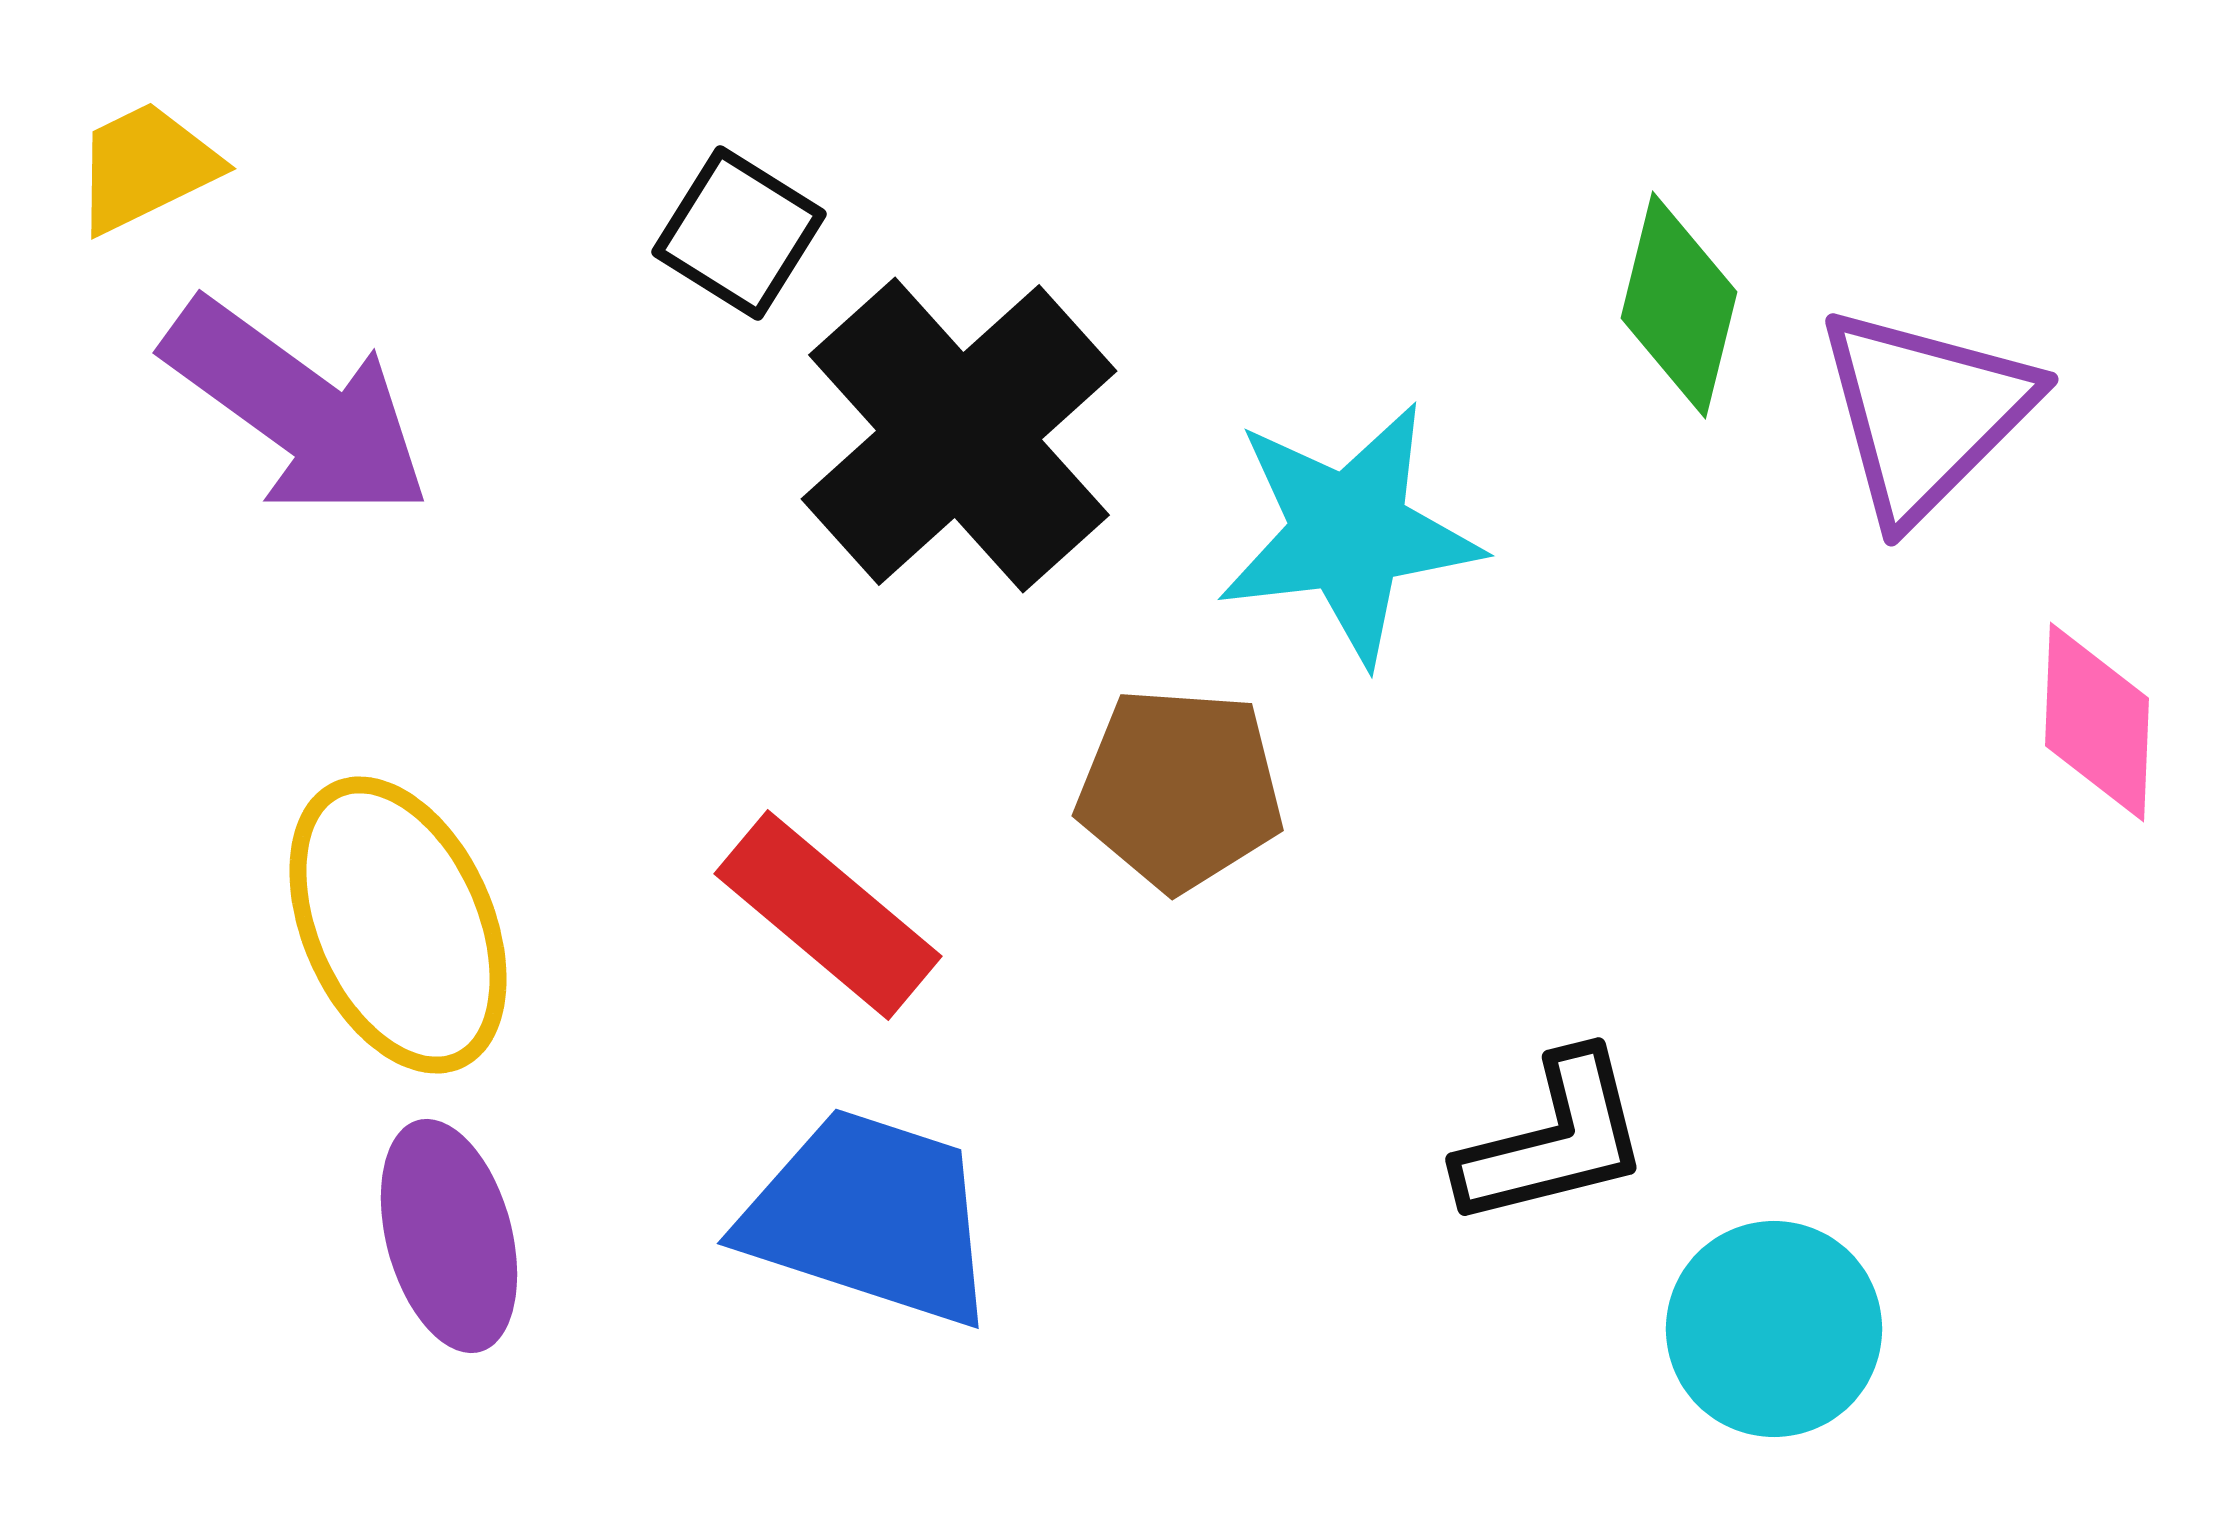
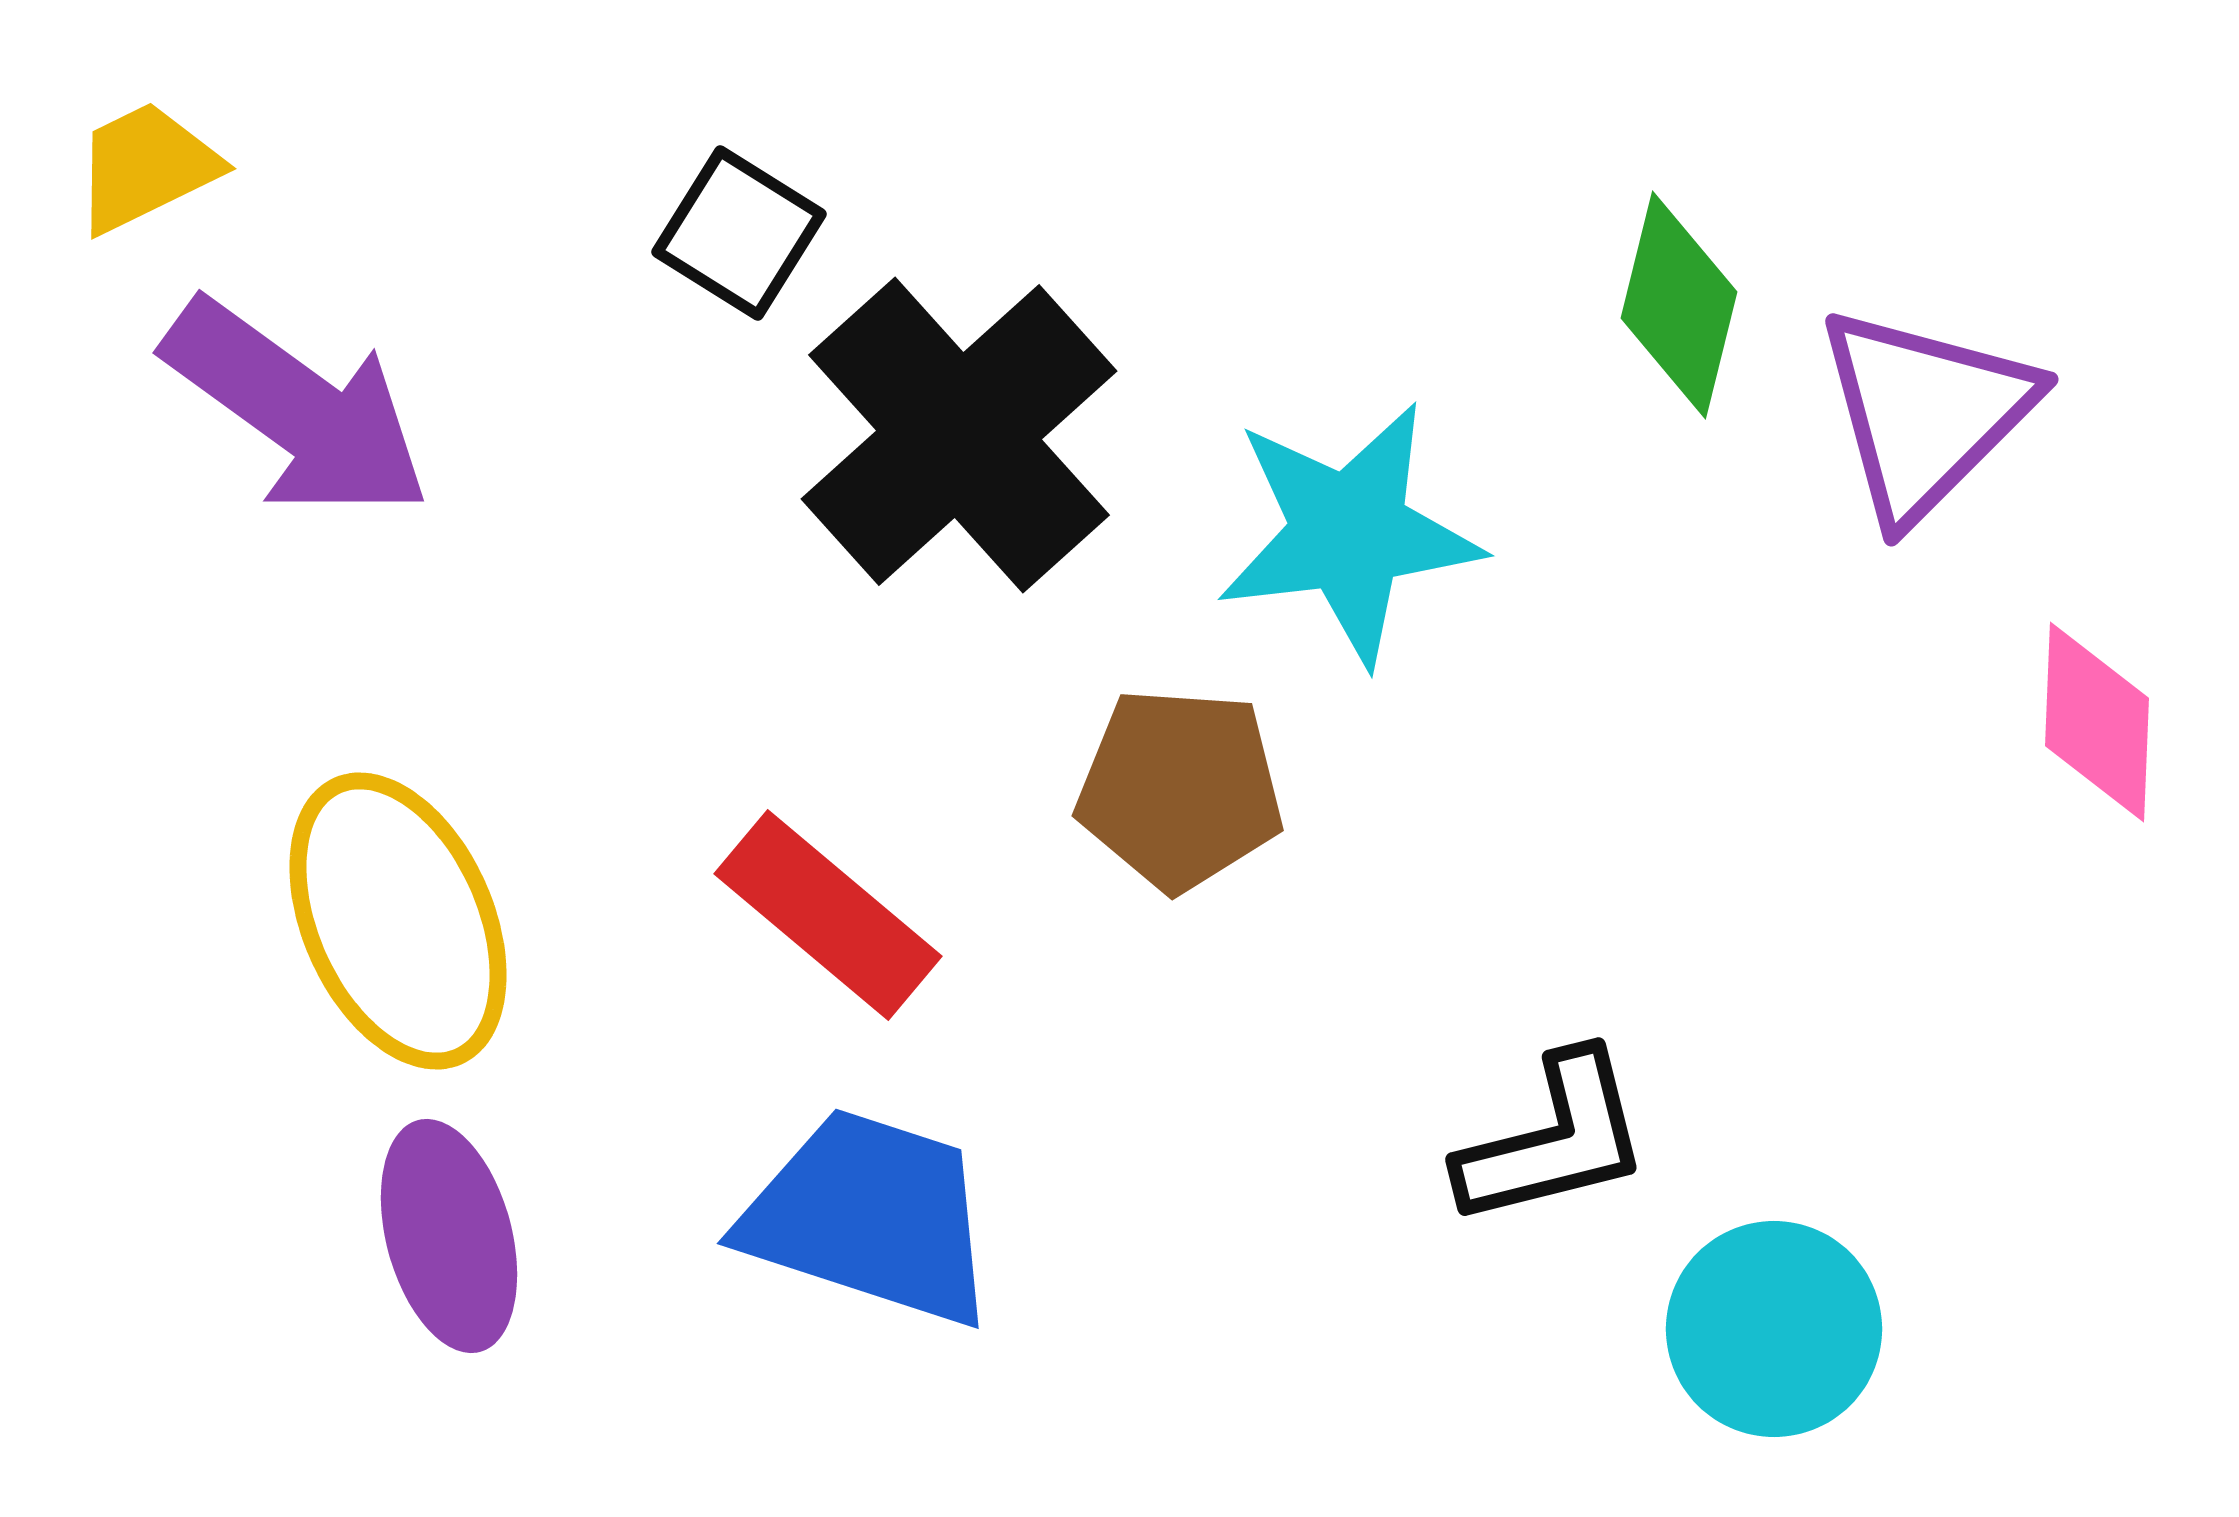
yellow ellipse: moved 4 px up
